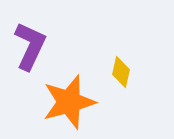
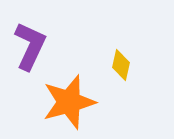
yellow diamond: moved 7 px up
